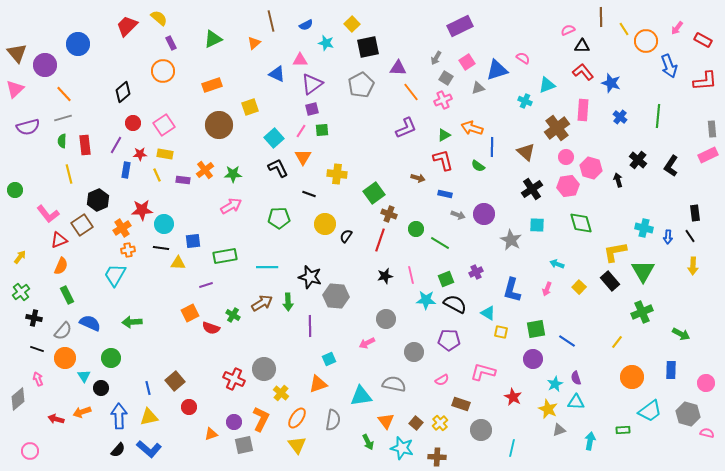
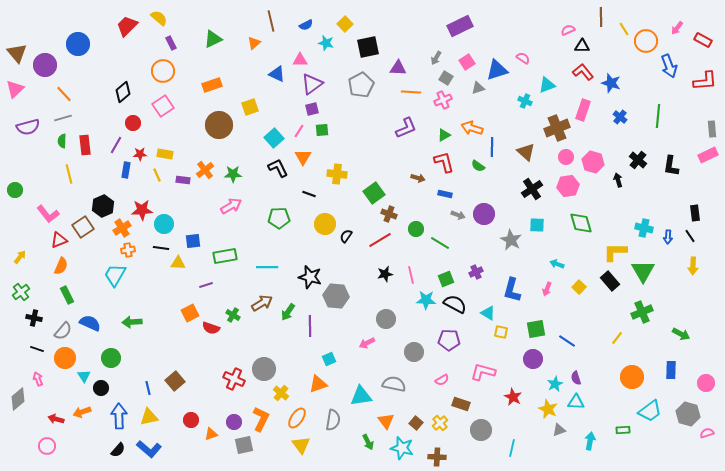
yellow square at (352, 24): moved 7 px left
orange line at (411, 92): rotated 48 degrees counterclockwise
pink rectangle at (583, 110): rotated 15 degrees clockwise
pink square at (164, 125): moved 1 px left, 19 px up
brown cross at (557, 128): rotated 15 degrees clockwise
pink line at (301, 131): moved 2 px left
red L-shape at (443, 160): moved 1 px right, 2 px down
black L-shape at (671, 166): rotated 25 degrees counterclockwise
pink hexagon at (591, 168): moved 2 px right, 6 px up
black hexagon at (98, 200): moved 5 px right, 6 px down
brown square at (82, 225): moved 1 px right, 2 px down
red line at (380, 240): rotated 40 degrees clockwise
yellow L-shape at (615, 252): rotated 10 degrees clockwise
black star at (385, 276): moved 2 px up
green arrow at (288, 302): moved 10 px down; rotated 36 degrees clockwise
yellow line at (617, 342): moved 4 px up
red circle at (189, 407): moved 2 px right, 13 px down
pink semicircle at (707, 433): rotated 32 degrees counterclockwise
yellow triangle at (297, 445): moved 4 px right
pink circle at (30, 451): moved 17 px right, 5 px up
